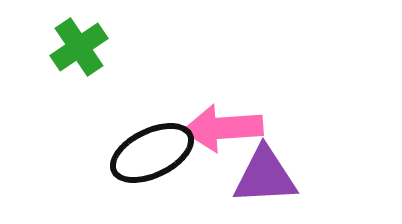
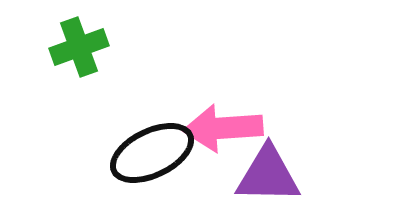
green cross: rotated 14 degrees clockwise
purple triangle: moved 3 px right, 1 px up; rotated 4 degrees clockwise
